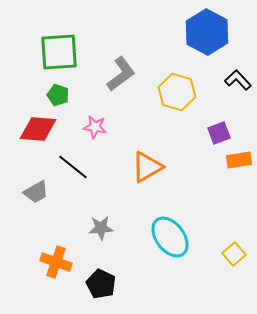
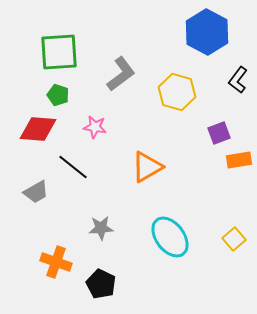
black L-shape: rotated 100 degrees counterclockwise
yellow square: moved 15 px up
